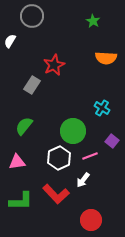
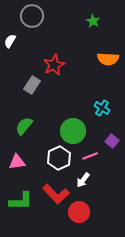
orange semicircle: moved 2 px right, 1 px down
red circle: moved 12 px left, 8 px up
